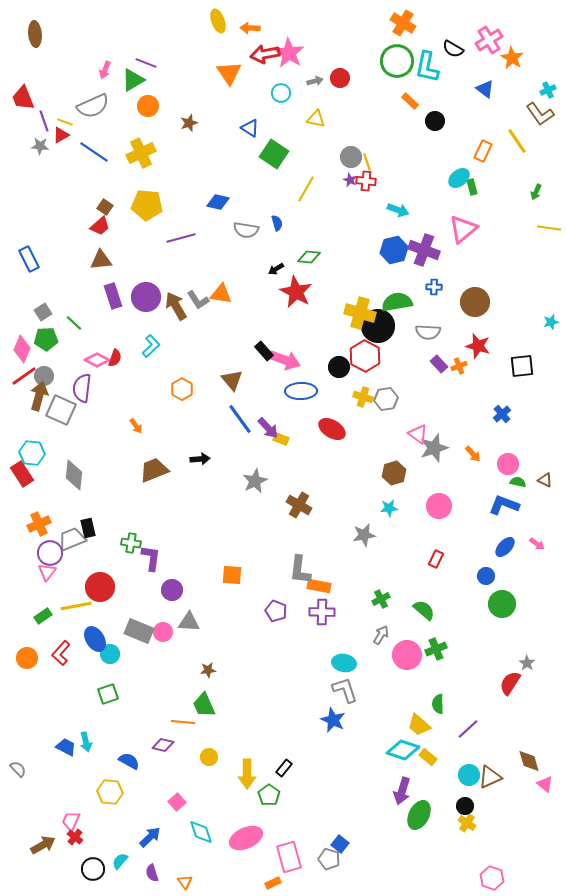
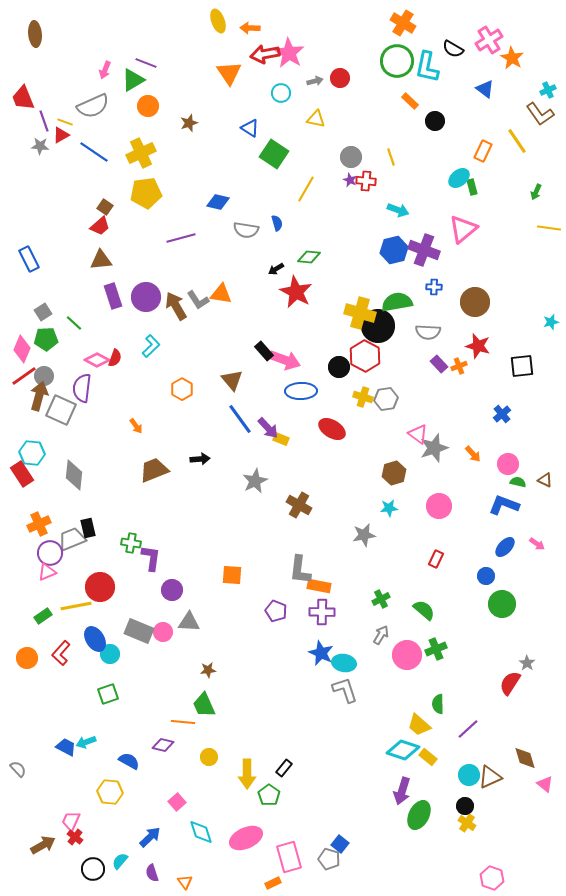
yellow line at (367, 162): moved 24 px right, 5 px up
yellow pentagon at (147, 205): moved 1 px left, 12 px up; rotated 12 degrees counterclockwise
pink triangle at (47, 572): rotated 30 degrees clockwise
blue star at (333, 720): moved 12 px left, 67 px up
cyan arrow at (86, 742): rotated 84 degrees clockwise
brown diamond at (529, 761): moved 4 px left, 3 px up
